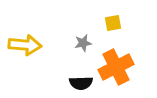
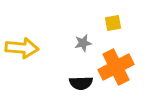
yellow arrow: moved 3 px left, 3 px down
